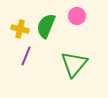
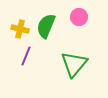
pink circle: moved 2 px right, 1 px down
